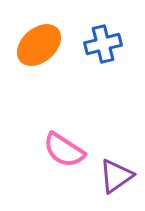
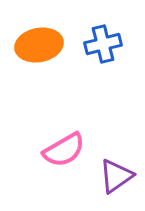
orange ellipse: rotated 30 degrees clockwise
pink semicircle: rotated 63 degrees counterclockwise
